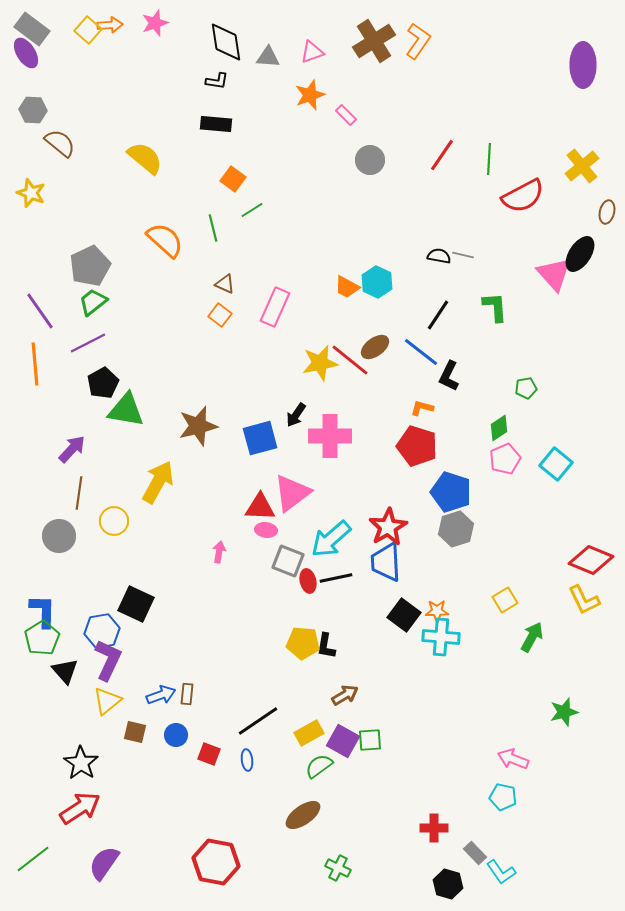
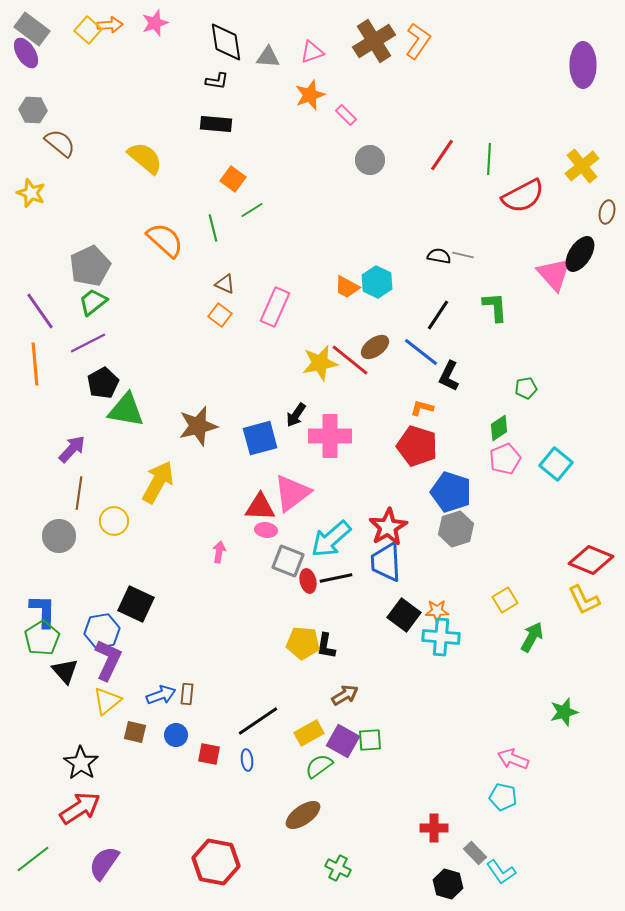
red square at (209, 754): rotated 10 degrees counterclockwise
